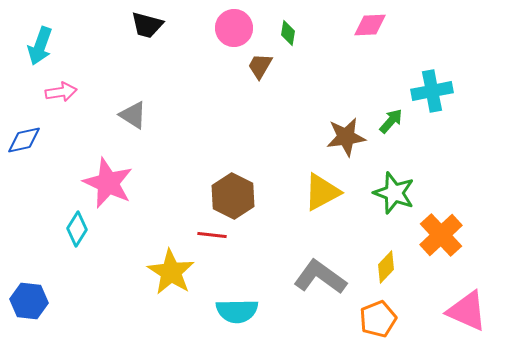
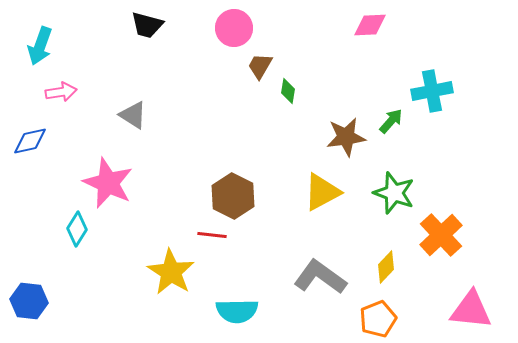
green diamond: moved 58 px down
blue diamond: moved 6 px right, 1 px down
pink triangle: moved 4 px right, 1 px up; rotated 18 degrees counterclockwise
